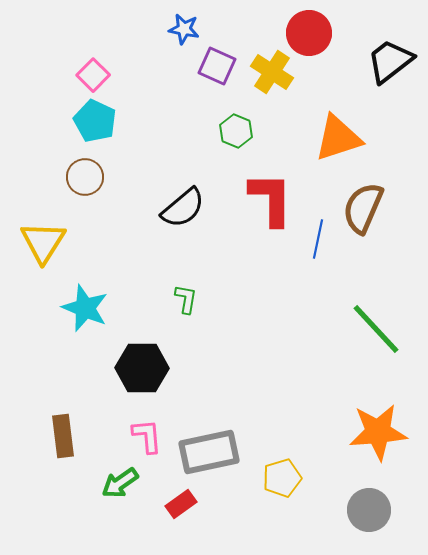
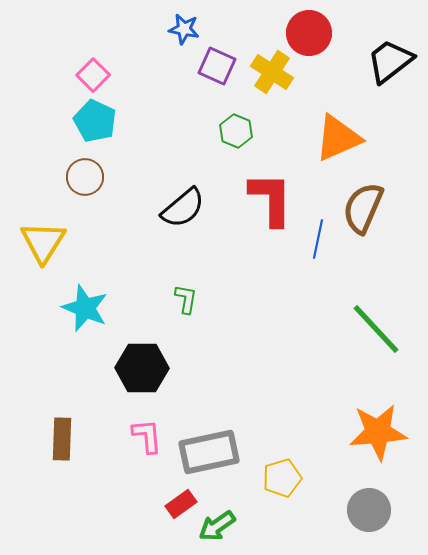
orange triangle: rotated 6 degrees counterclockwise
brown rectangle: moved 1 px left, 3 px down; rotated 9 degrees clockwise
green arrow: moved 97 px right, 43 px down
